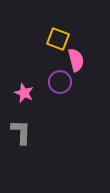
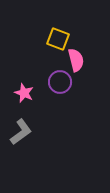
gray L-shape: rotated 52 degrees clockwise
